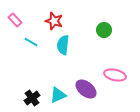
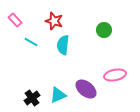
pink ellipse: rotated 25 degrees counterclockwise
